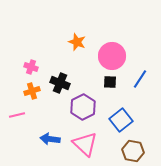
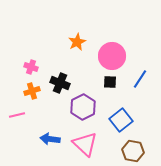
orange star: rotated 24 degrees clockwise
